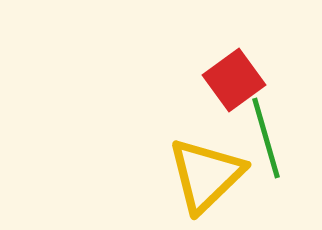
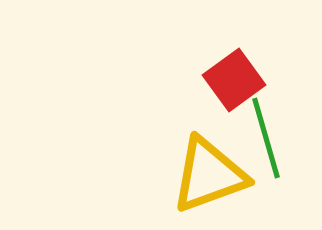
yellow triangle: moved 3 px right; rotated 24 degrees clockwise
